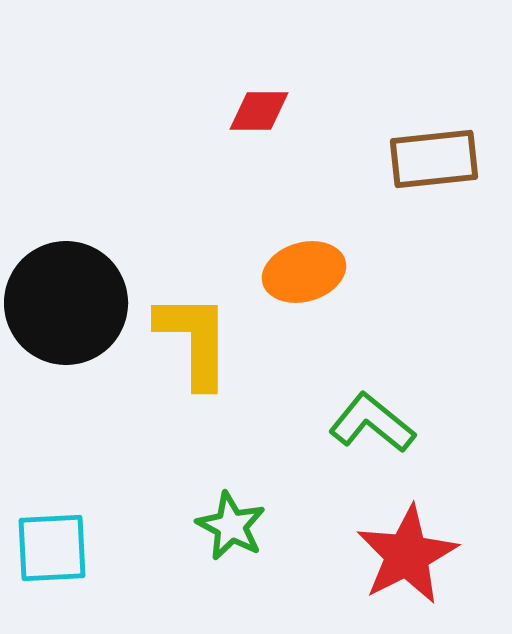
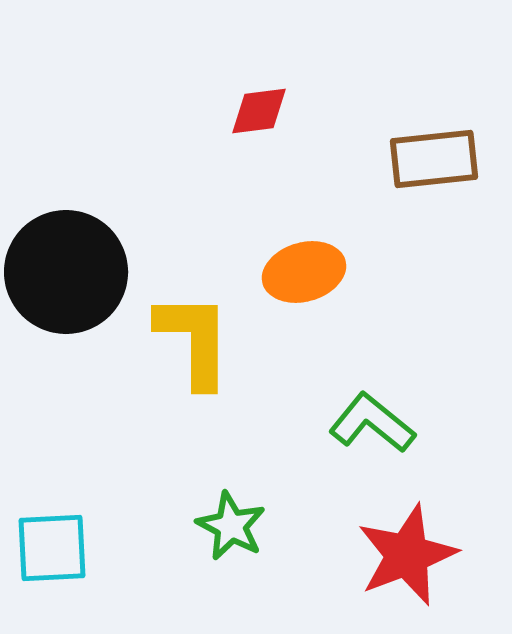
red diamond: rotated 8 degrees counterclockwise
black circle: moved 31 px up
red star: rotated 6 degrees clockwise
